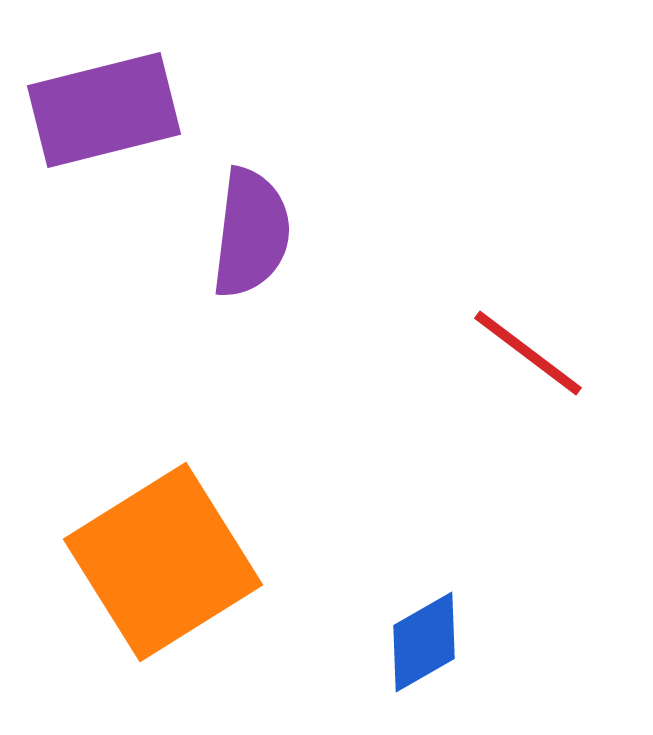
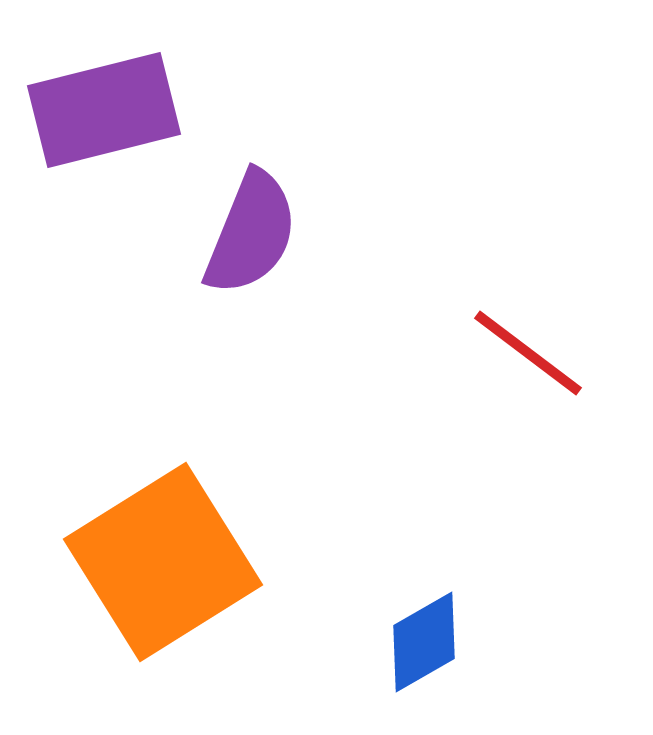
purple semicircle: rotated 15 degrees clockwise
